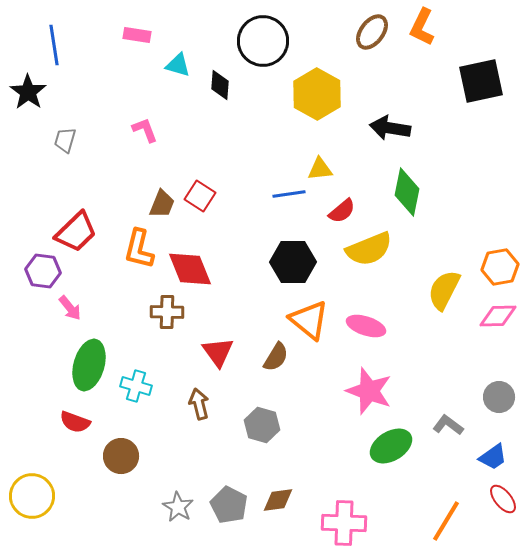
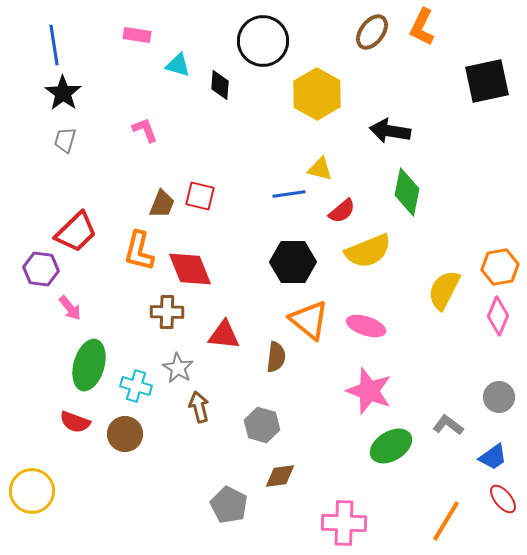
black square at (481, 81): moved 6 px right
black star at (28, 92): moved 35 px right, 1 px down
black arrow at (390, 128): moved 3 px down
yellow triangle at (320, 169): rotated 20 degrees clockwise
red square at (200, 196): rotated 20 degrees counterclockwise
orange L-shape at (139, 249): moved 2 px down
yellow semicircle at (369, 249): moved 1 px left, 2 px down
purple hexagon at (43, 271): moved 2 px left, 2 px up
pink diamond at (498, 316): rotated 66 degrees counterclockwise
red triangle at (218, 352): moved 6 px right, 17 px up; rotated 48 degrees counterclockwise
brown semicircle at (276, 357): rotated 24 degrees counterclockwise
brown arrow at (199, 404): moved 3 px down
brown circle at (121, 456): moved 4 px right, 22 px up
yellow circle at (32, 496): moved 5 px up
brown diamond at (278, 500): moved 2 px right, 24 px up
gray star at (178, 507): moved 139 px up
